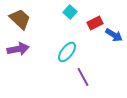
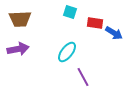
cyan square: rotated 24 degrees counterclockwise
brown trapezoid: rotated 135 degrees clockwise
red rectangle: rotated 35 degrees clockwise
blue arrow: moved 2 px up
